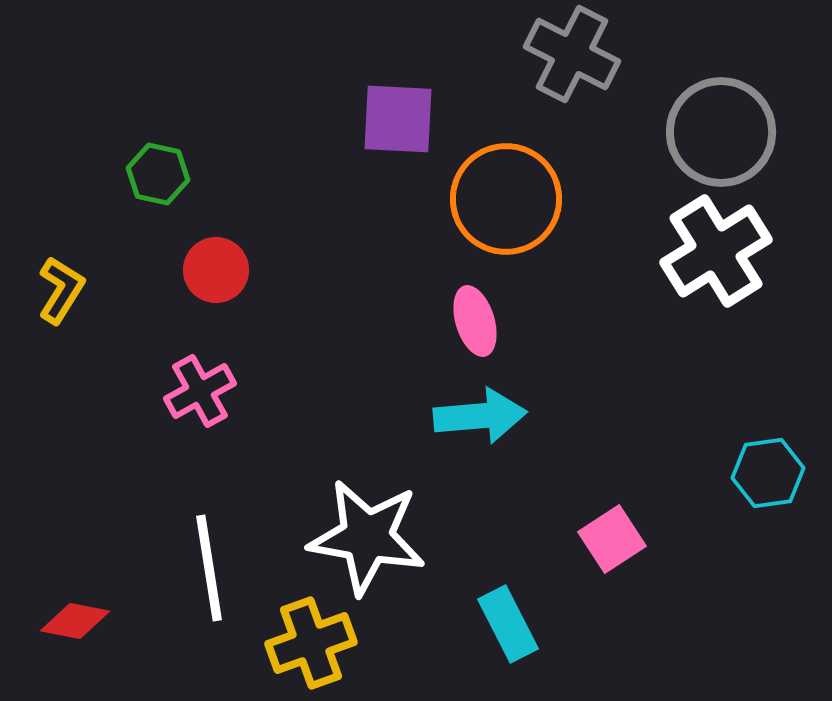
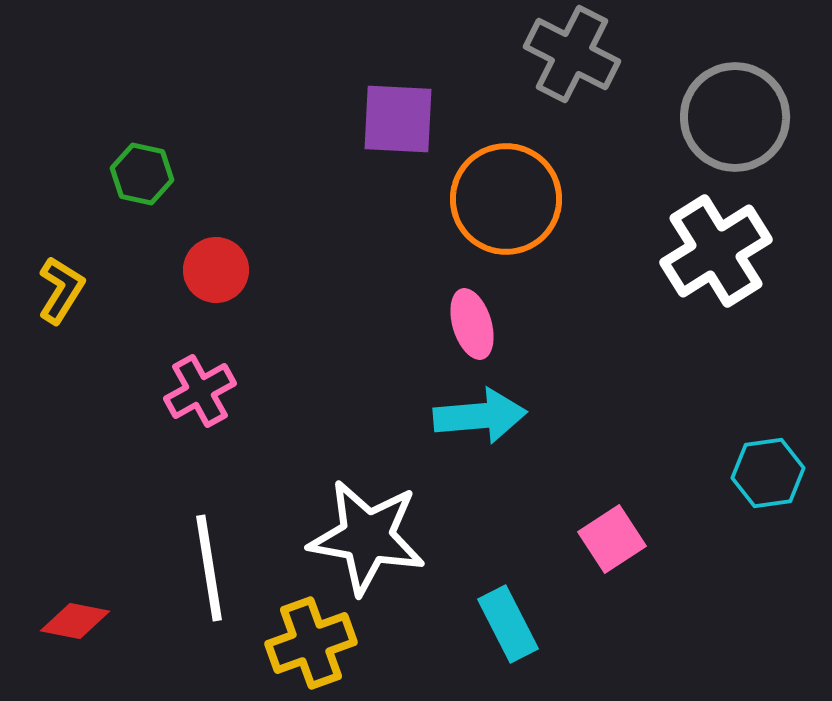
gray circle: moved 14 px right, 15 px up
green hexagon: moved 16 px left
pink ellipse: moved 3 px left, 3 px down
